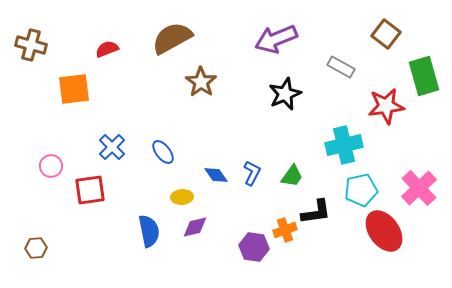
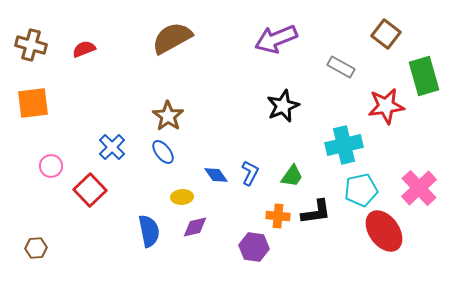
red semicircle: moved 23 px left
brown star: moved 33 px left, 34 px down
orange square: moved 41 px left, 14 px down
black star: moved 2 px left, 12 px down
blue L-shape: moved 2 px left
red square: rotated 36 degrees counterclockwise
orange cross: moved 7 px left, 14 px up; rotated 25 degrees clockwise
